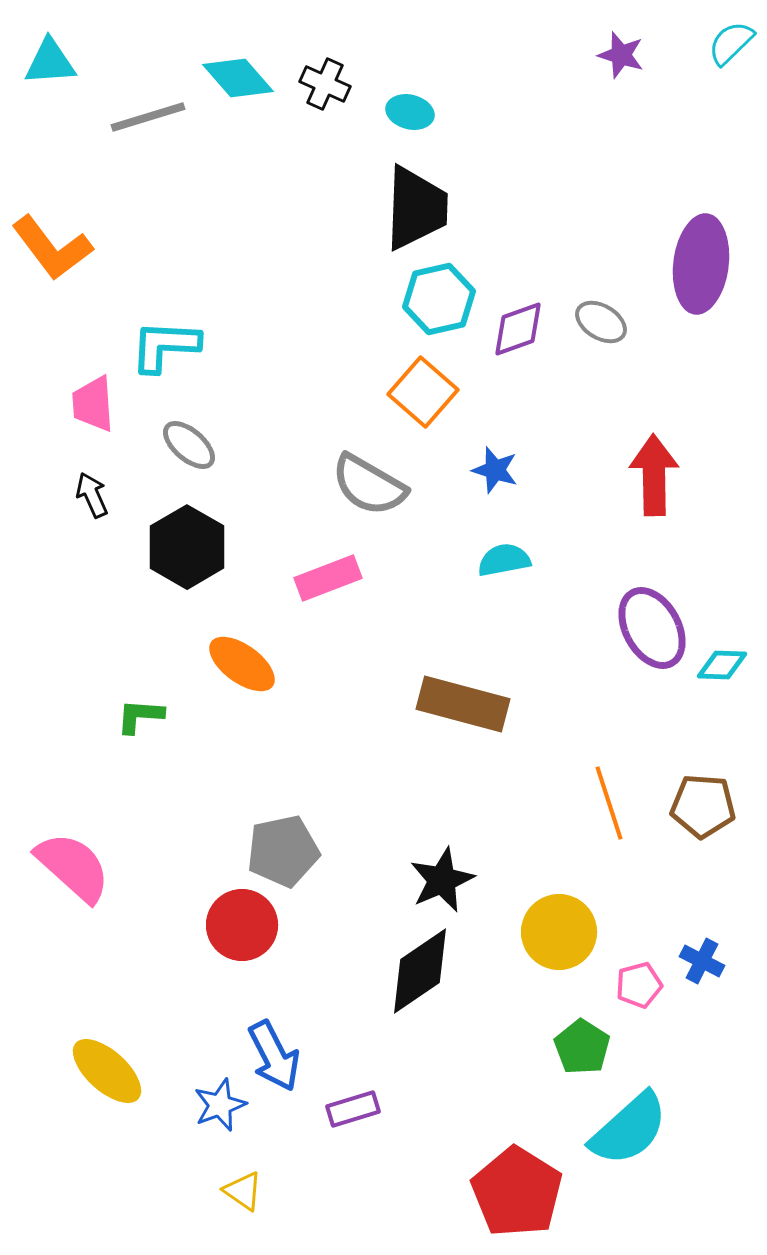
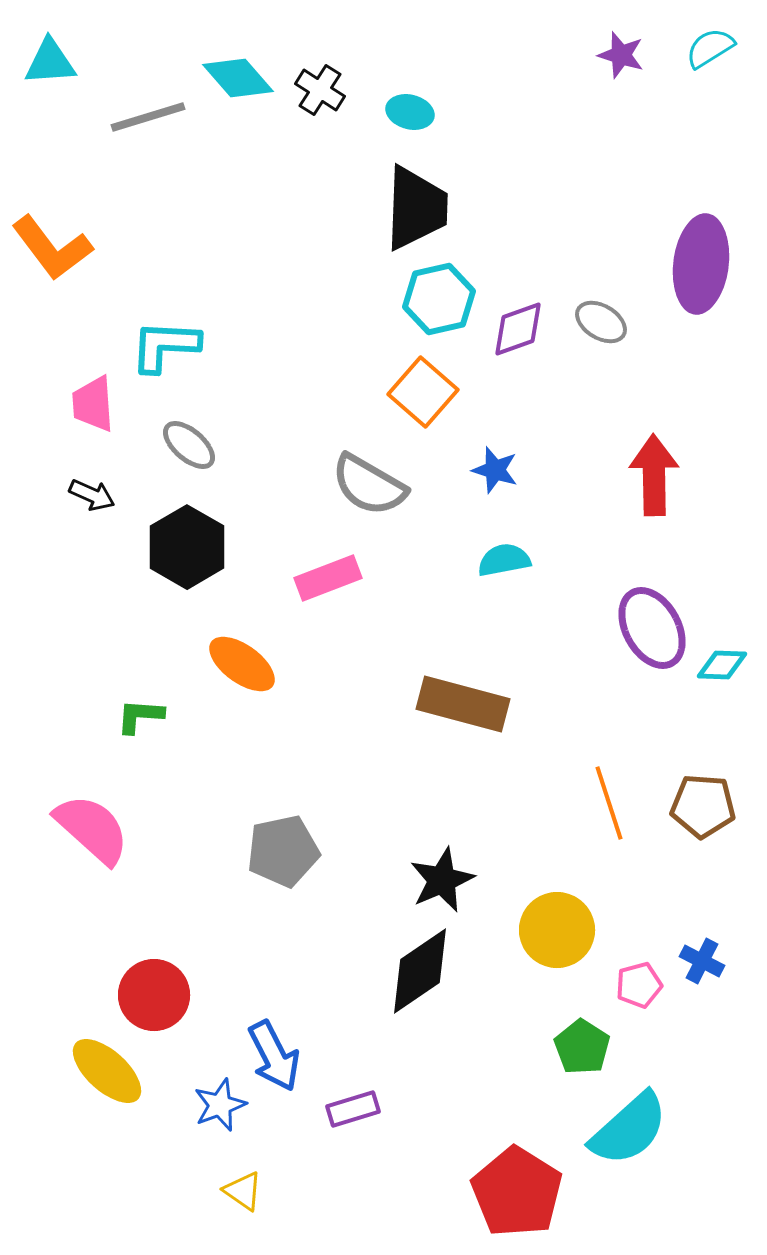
cyan semicircle at (731, 43): moved 21 px left, 5 px down; rotated 12 degrees clockwise
black cross at (325, 84): moved 5 px left, 6 px down; rotated 9 degrees clockwise
black arrow at (92, 495): rotated 138 degrees clockwise
pink semicircle at (73, 867): moved 19 px right, 38 px up
red circle at (242, 925): moved 88 px left, 70 px down
yellow circle at (559, 932): moved 2 px left, 2 px up
